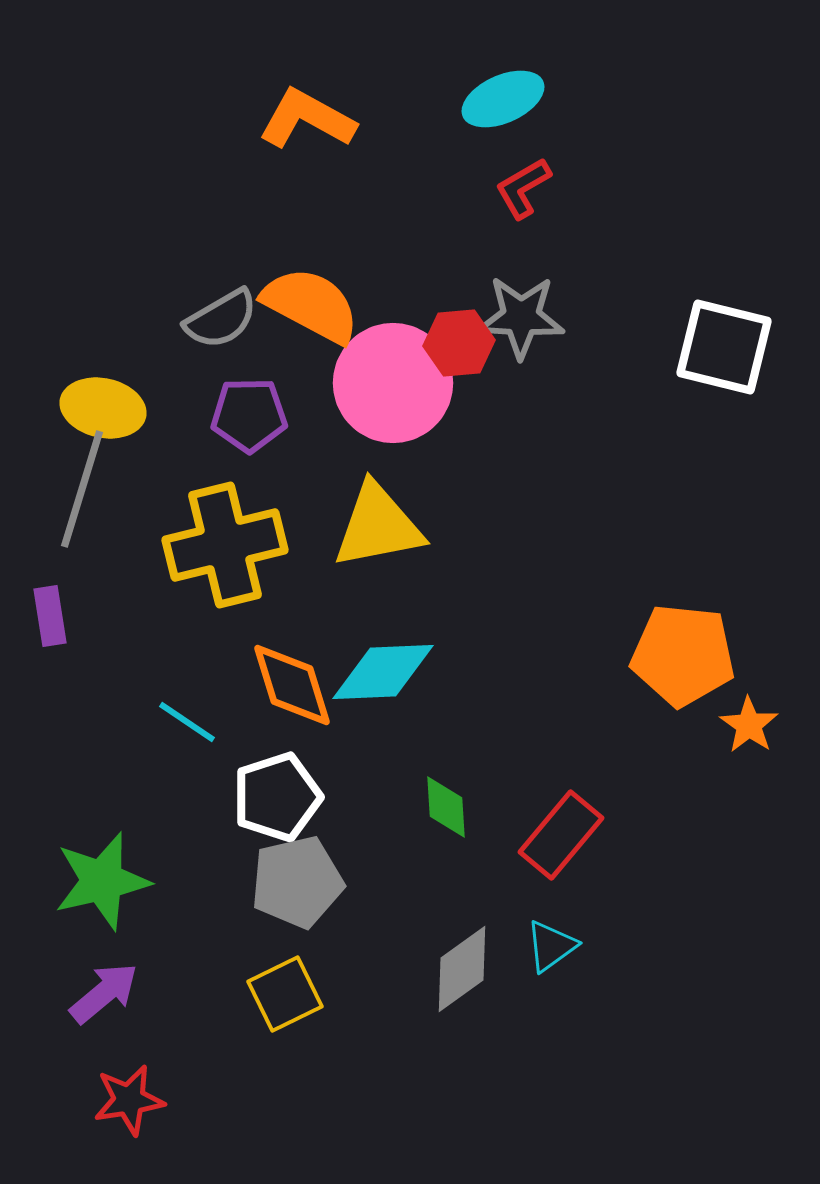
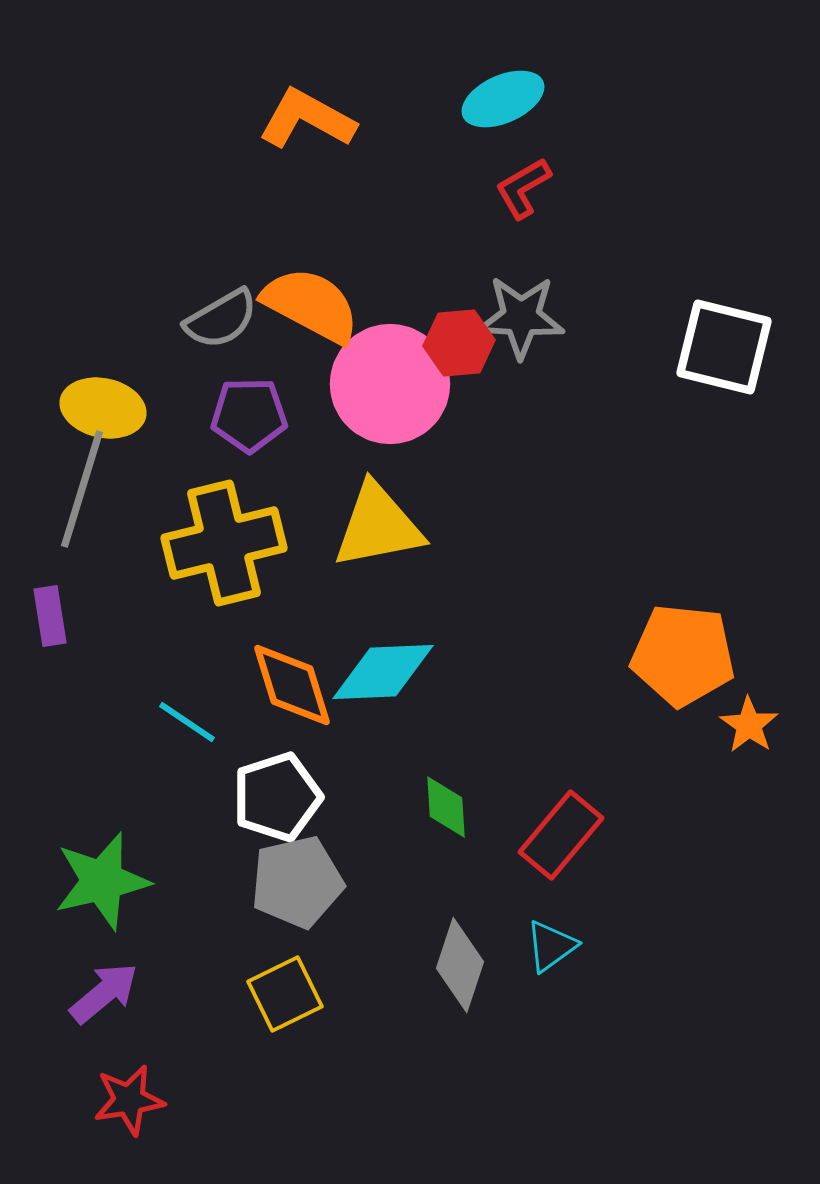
pink circle: moved 3 px left, 1 px down
yellow cross: moved 1 px left, 2 px up
gray diamond: moved 2 px left, 4 px up; rotated 36 degrees counterclockwise
